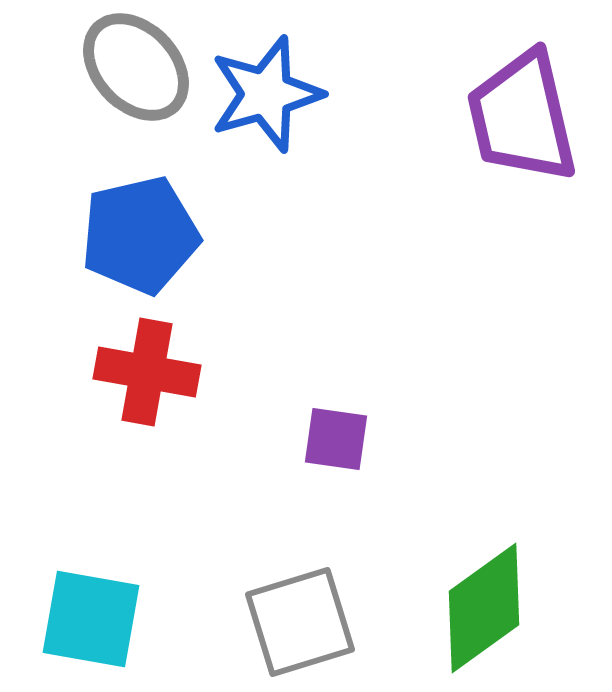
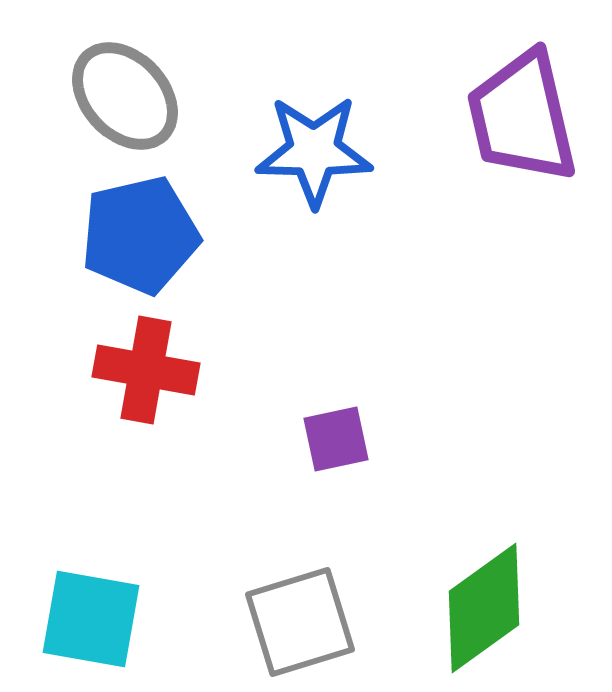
gray ellipse: moved 11 px left, 29 px down
blue star: moved 48 px right, 57 px down; rotated 17 degrees clockwise
red cross: moved 1 px left, 2 px up
purple square: rotated 20 degrees counterclockwise
